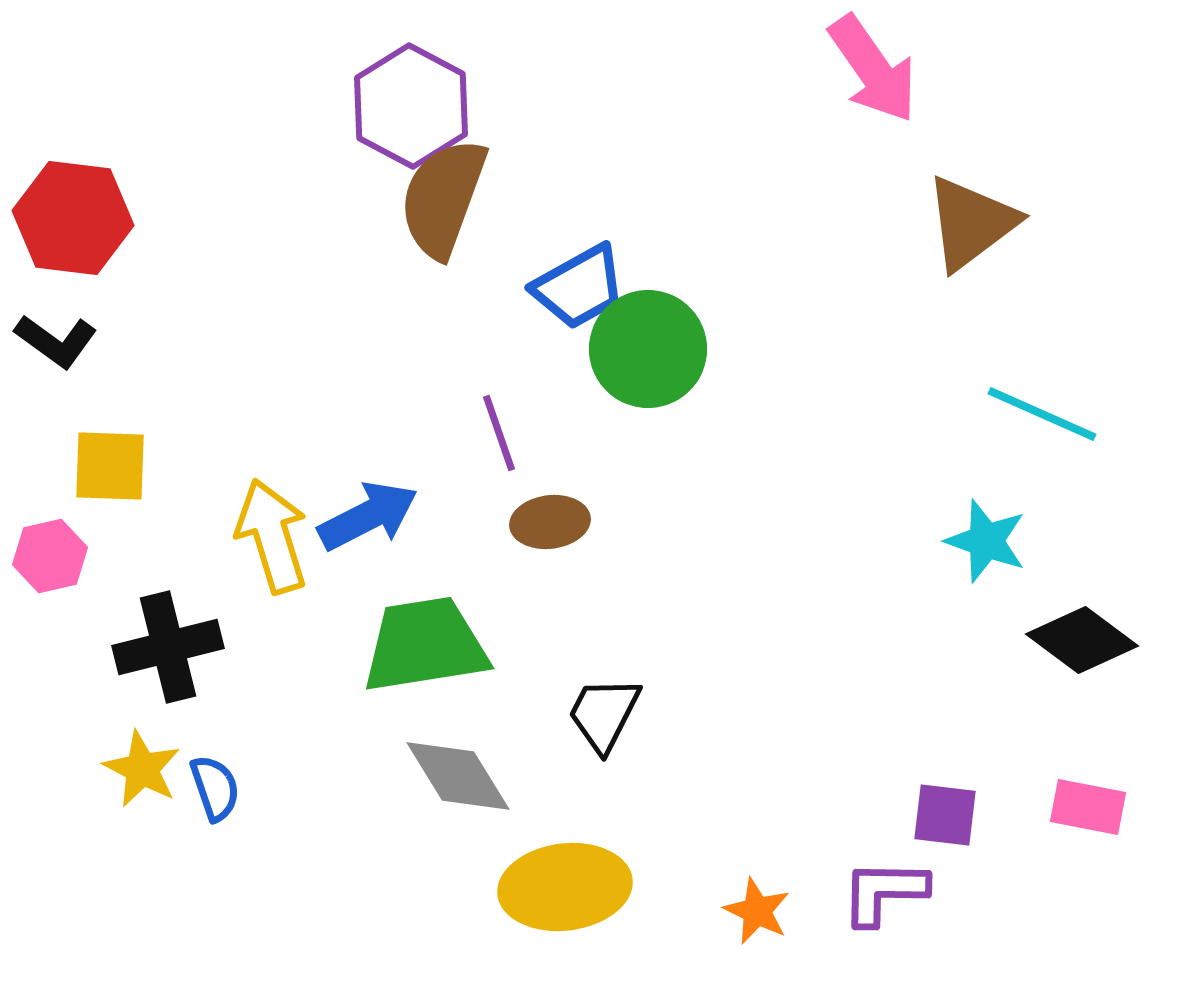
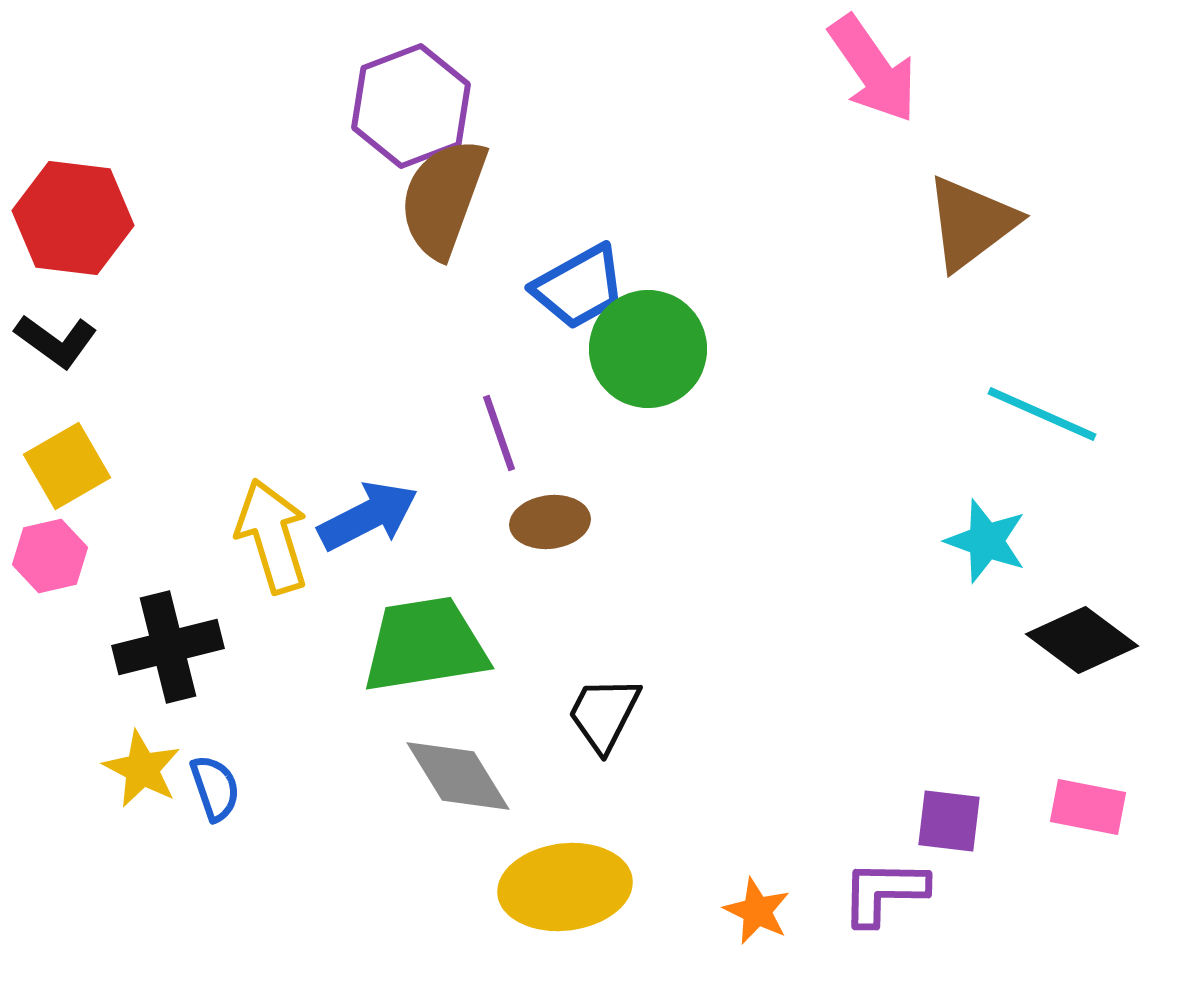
purple hexagon: rotated 11 degrees clockwise
yellow square: moved 43 px left; rotated 32 degrees counterclockwise
purple square: moved 4 px right, 6 px down
